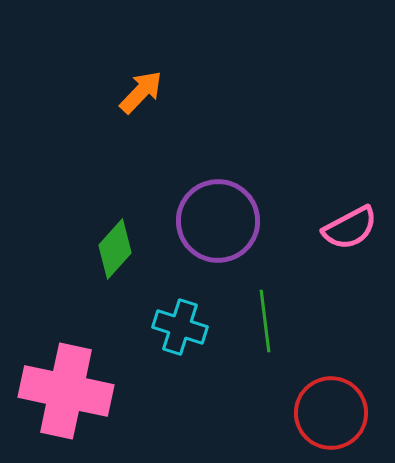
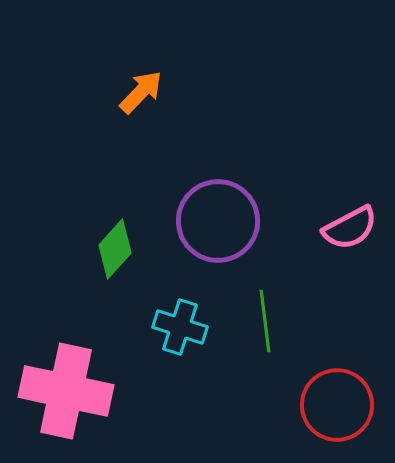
red circle: moved 6 px right, 8 px up
